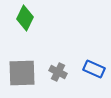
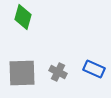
green diamond: moved 2 px left, 1 px up; rotated 10 degrees counterclockwise
